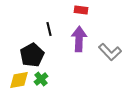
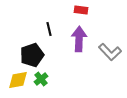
black pentagon: rotated 10 degrees clockwise
yellow diamond: moved 1 px left
